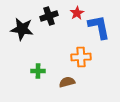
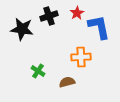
green cross: rotated 32 degrees clockwise
